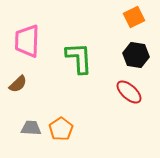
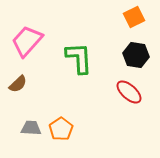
pink trapezoid: rotated 40 degrees clockwise
